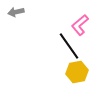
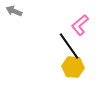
gray arrow: moved 2 px left, 1 px up; rotated 35 degrees clockwise
yellow hexagon: moved 4 px left, 5 px up; rotated 15 degrees clockwise
